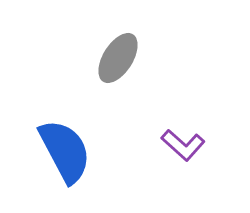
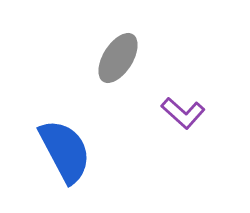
purple L-shape: moved 32 px up
